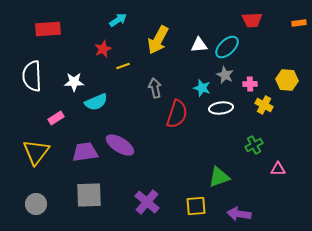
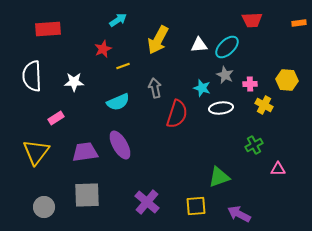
cyan semicircle: moved 22 px right
purple ellipse: rotated 28 degrees clockwise
gray square: moved 2 px left
gray circle: moved 8 px right, 3 px down
purple arrow: rotated 20 degrees clockwise
